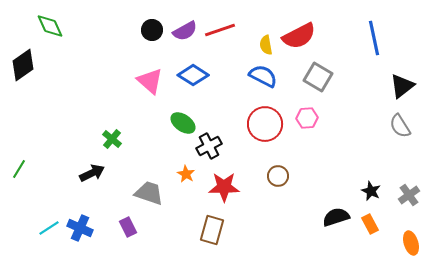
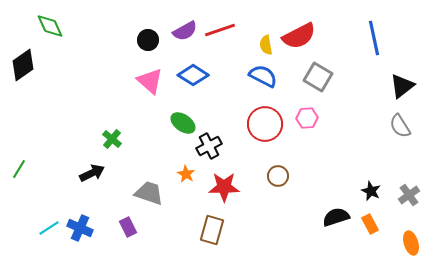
black circle: moved 4 px left, 10 px down
